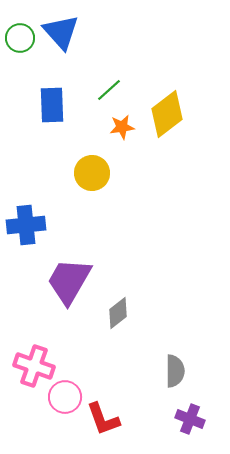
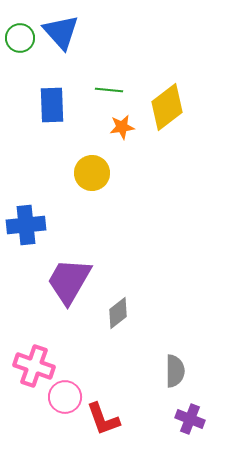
green line: rotated 48 degrees clockwise
yellow diamond: moved 7 px up
